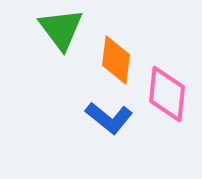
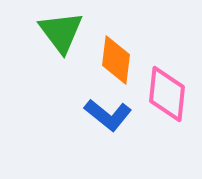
green triangle: moved 3 px down
blue L-shape: moved 1 px left, 3 px up
